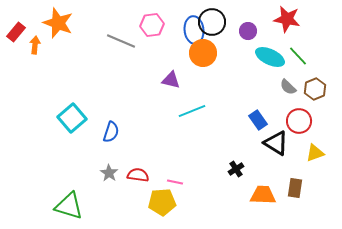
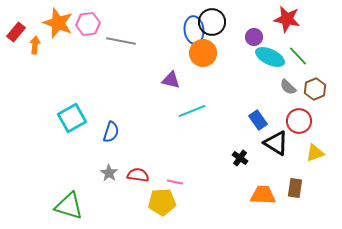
pink hexagon: moved 64 px left, 1 px up
purple circle: moved 6 px right, 6 px down
gray line: rotated 12 degrees counterclockwise
cyan square: rotated 12 degrees clockwise
black cross: moved 4 px right, 11 px up; rotated 21 degrees counterclockwise
